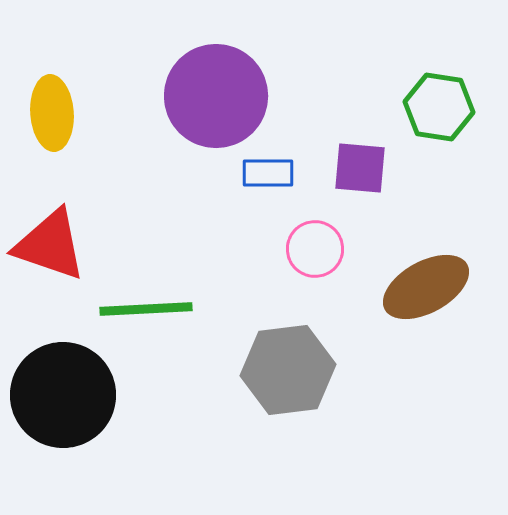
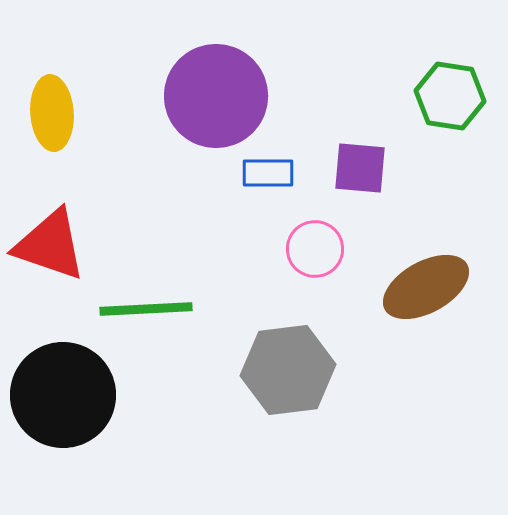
green hexagon: moved 11 px right, 11 px up
